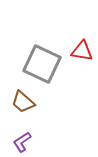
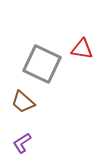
red triangle: moved 2 px up
purple L-shape: moved 1 px down
